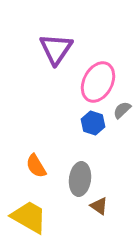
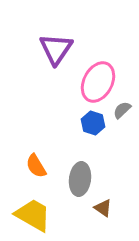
brown triangle: moved 4 px right, 2 px down
yellow trapezoid: moved 4 px right, 2 px up
